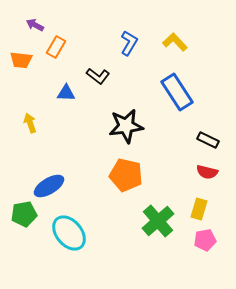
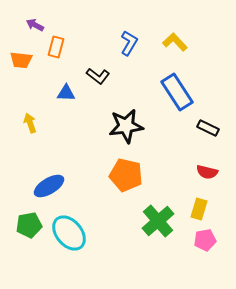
orange rectangle: rotated 15 degrees counterclockwise
black rectangle: moved 12 px up
green pentagon: moved 5 px right, 11 px down
